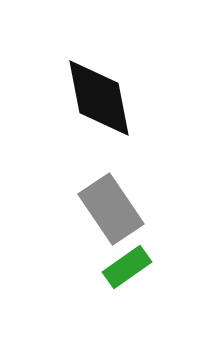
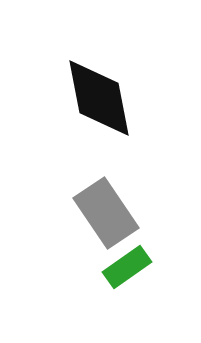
gray rectangle: moved 5 px left, 4 px down
